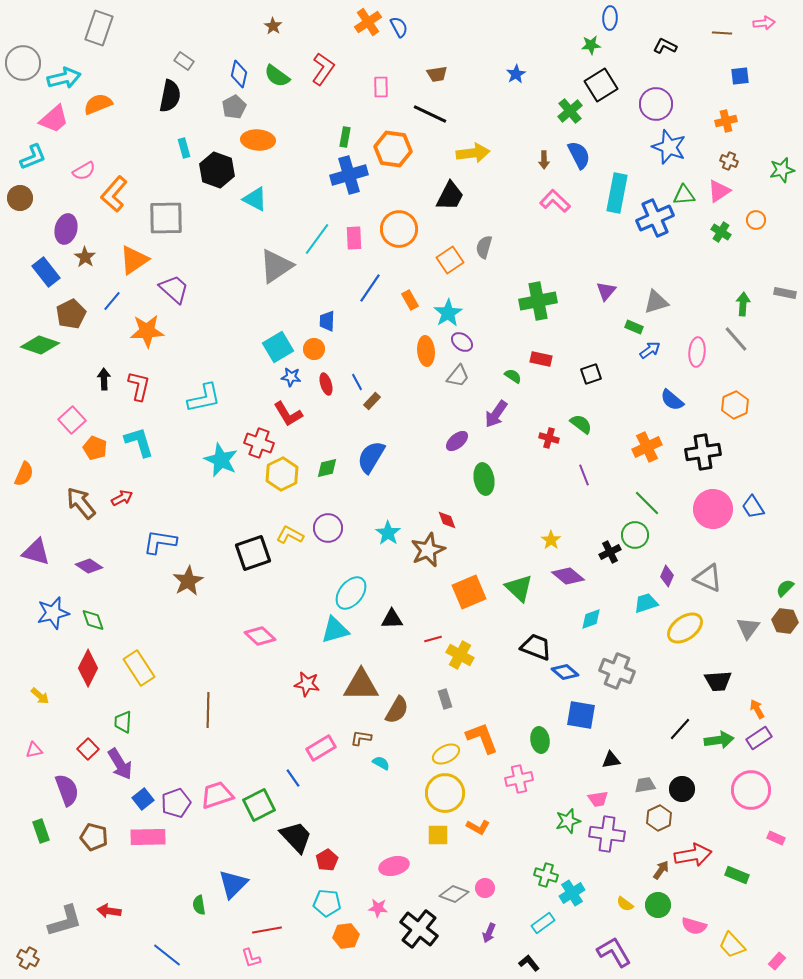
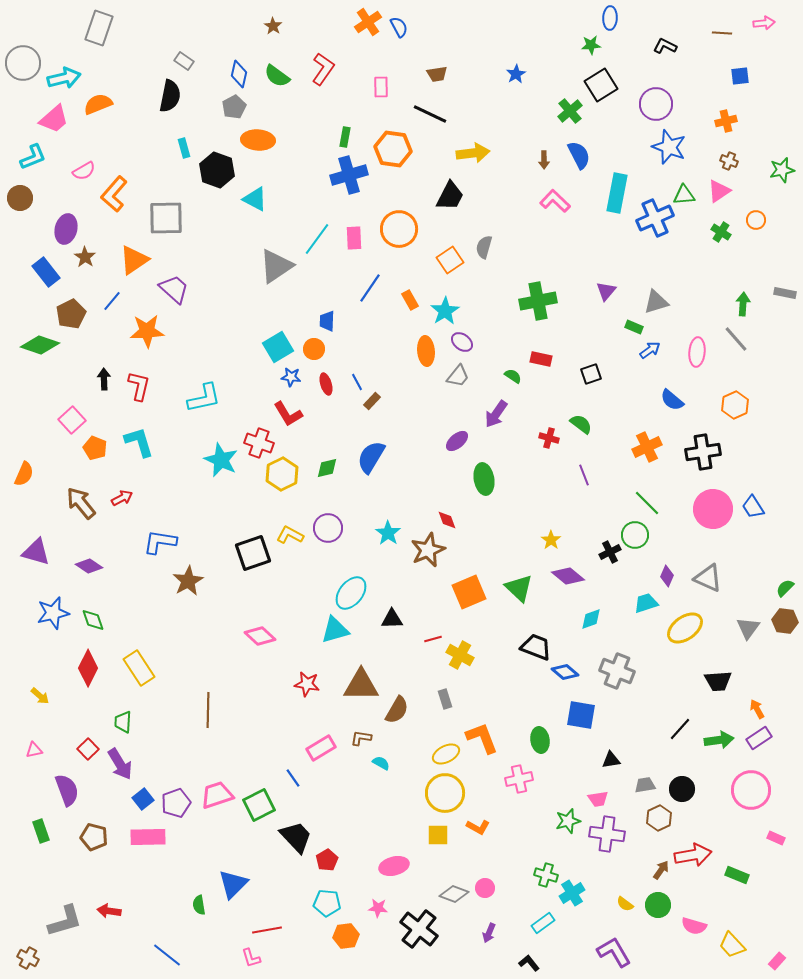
cyan star at (448, 313): moved 3 px left, 2 px up
